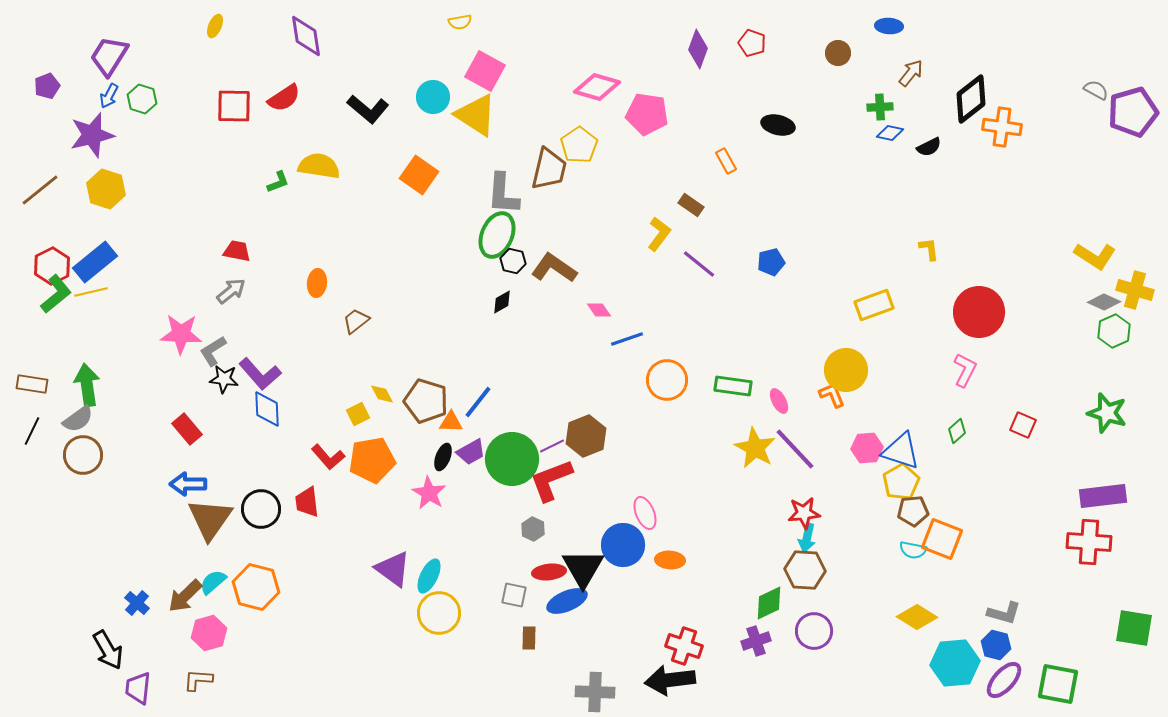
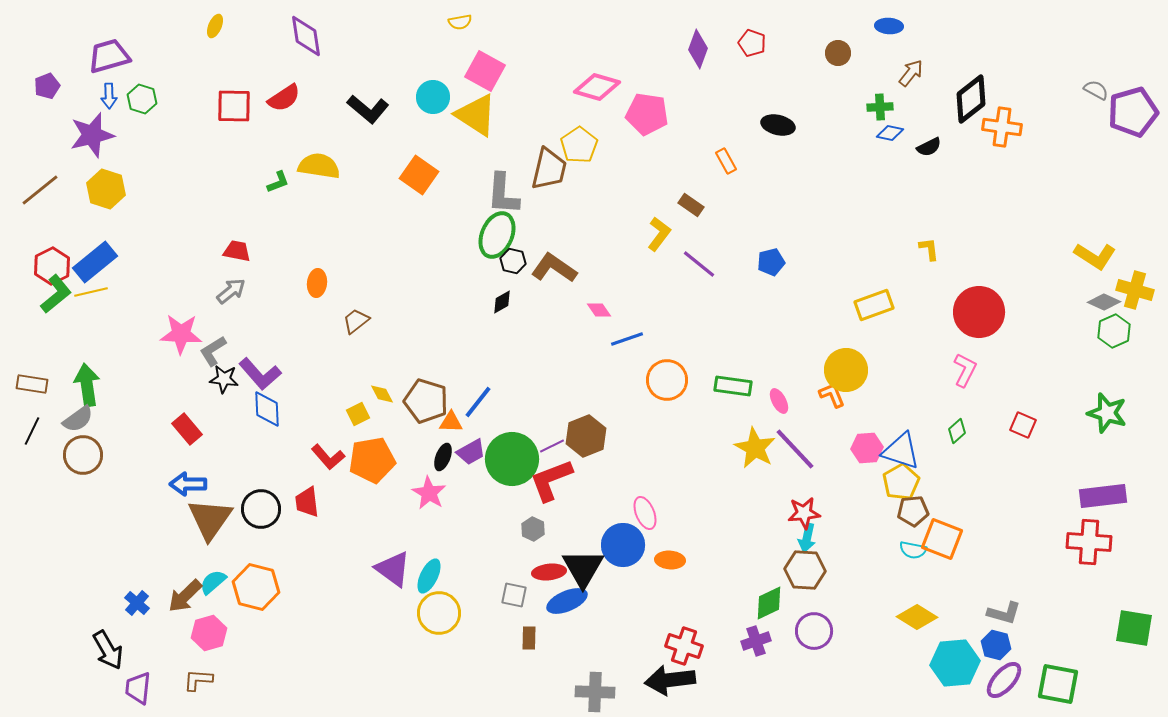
purple trapezoid at (109, 56): rotated 42 degrees clockwise
blue arrow at (109, 96): rotated 30 degrees counterclockwise
